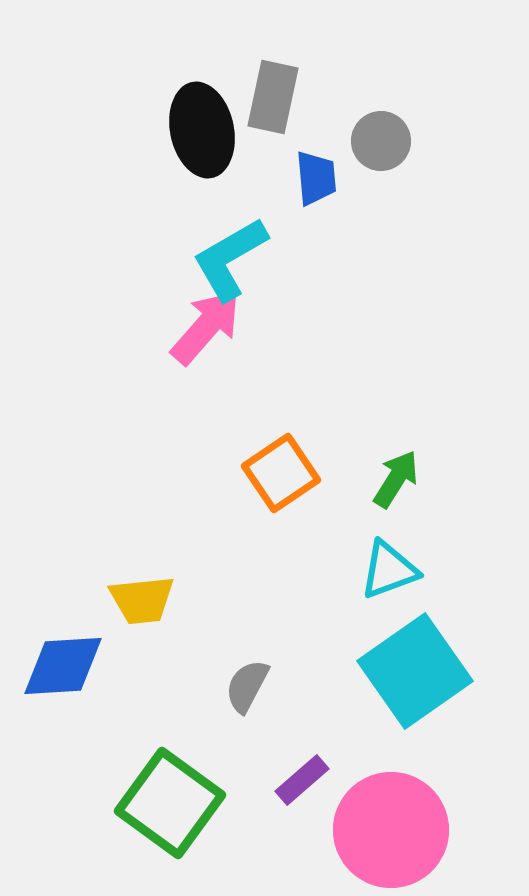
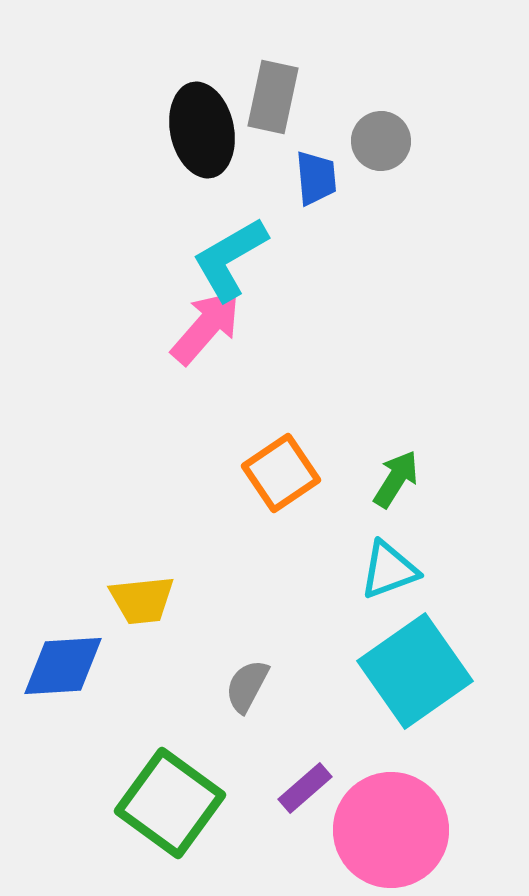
purple rectangle: moved 3 px right, 8 px down
